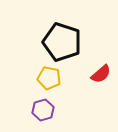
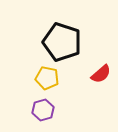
yellow pentagon: moved 2 px left
